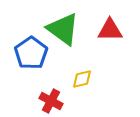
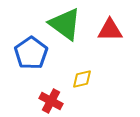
green triangle: moved 2 px right, 5 px up
